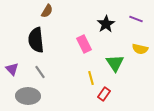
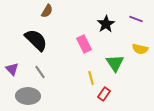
black semicircle: rotated 140 degrees clockwise
